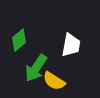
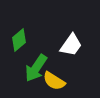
white trapezoid: rotated 25 degrees clockwise
